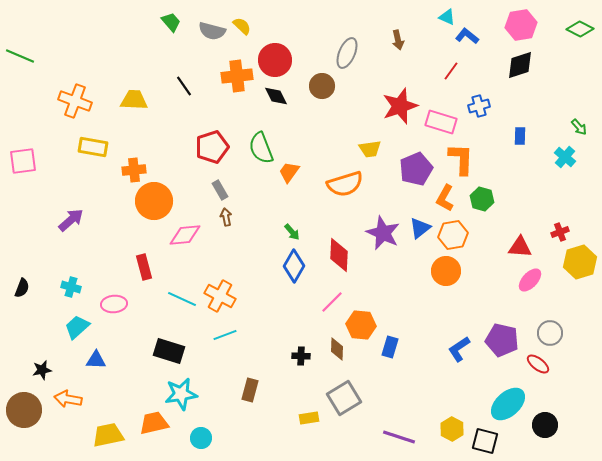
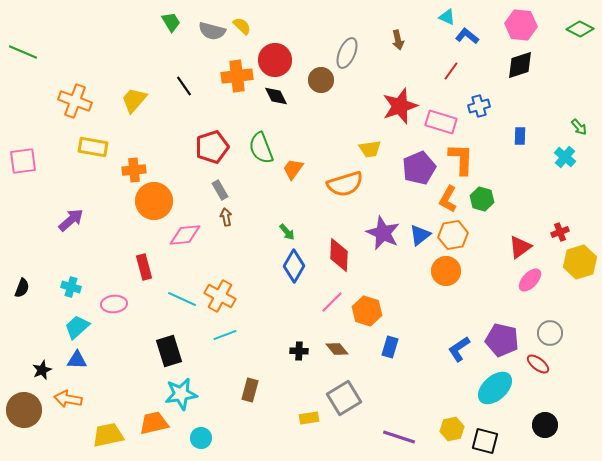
green trapezoid at (171, 22): rotated 10 degrees clockwise
pink hexagon at (521, 25): rotated 16 degrees clockwise
green line at (20, 56): moved 3 px right, 4 px up
brown circle at (322, 86): moved 1 px left, 6 px up
yellow trapezoid at (134, 100): rotated 52 degrees counterclockwise
purple pentagon at (416, 169): moved 3 px right, 1 px up
orange trapezoid at (289, 172): moved 4 px right, 3 px up
orange L-shape at (445, 198): moved 3 px right, 1 px down
blue triangle at (420, 228): moved 7 px down
green arrow at (292, 232): moved 5 px left
red triangle at (520, 247): rotated 40 degrees counterclockwise
orange hexagon at (361, 325): moved 6 px right, 14 px up; rotated 12 degrees clockwise
brown diamond at (337, 349): rotated 40 degrees counterclockwise
black rectangle at (169, 351): rotated 56 degrees clockwise
black cross at (301, 356): moved 2 px left, 5 px up
blue triangle at (96, 360): moved 19 px left
black star at (42, 370): rotated 12 degrees counterclockwise
cyan ellipse at (508, 404): moved 13 px left, 16 px up
yellow hexagon at (452, 429): rotated 20 degrees clockwise
